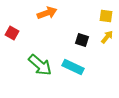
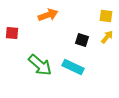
orange arrow: moved 1 px right, 2 px down
red square: rotated 24 degrees counterclockwise
